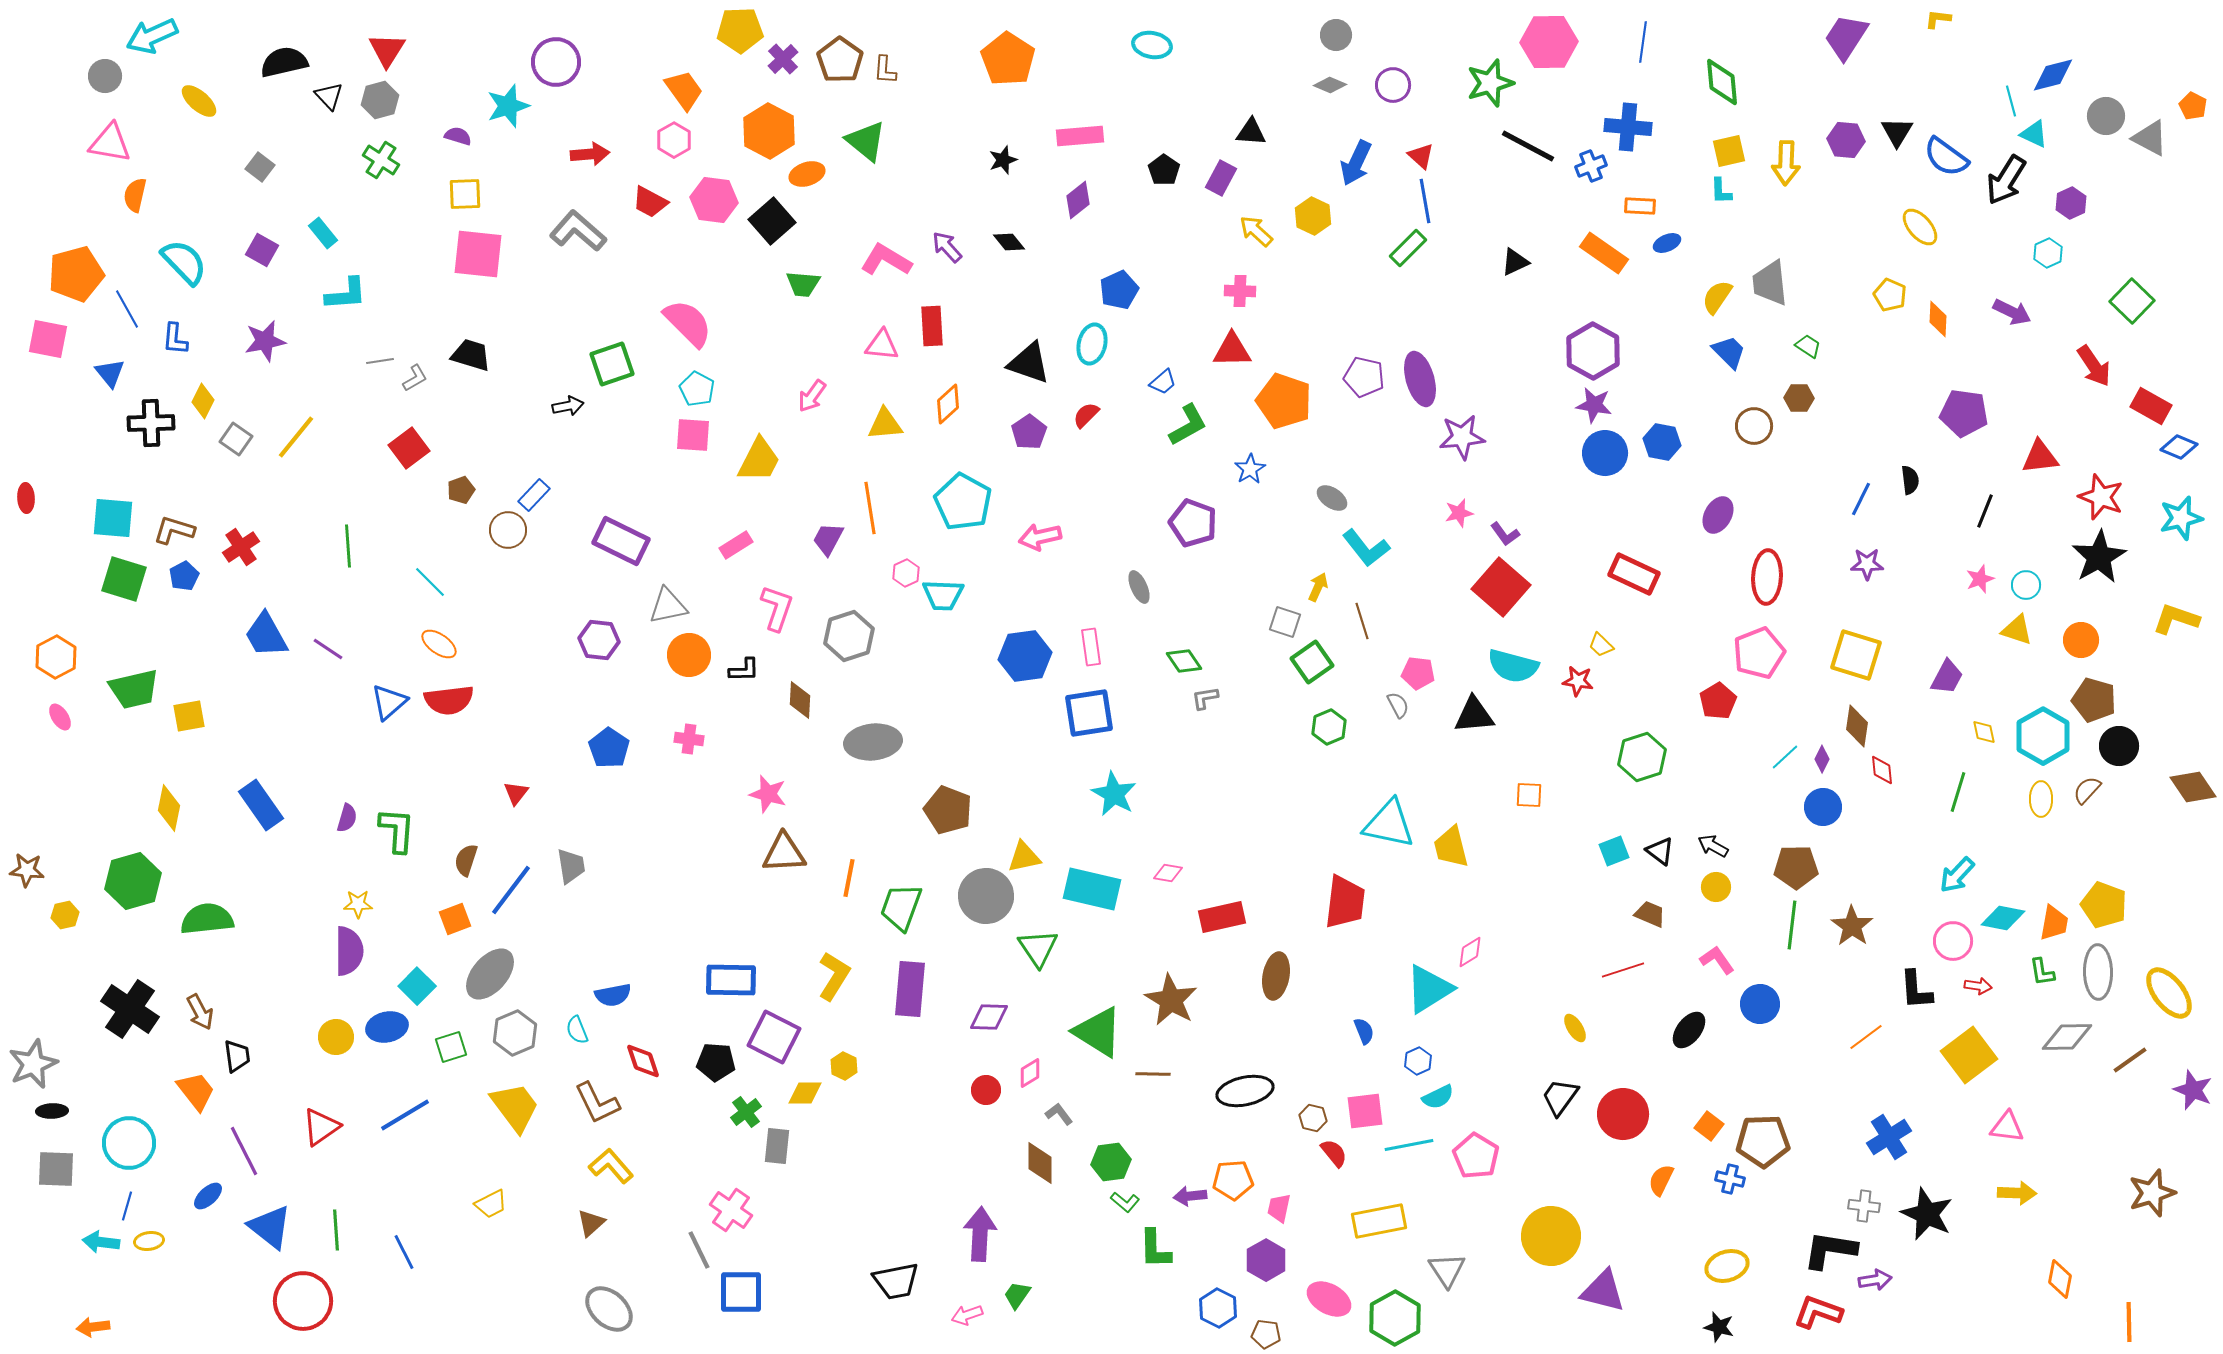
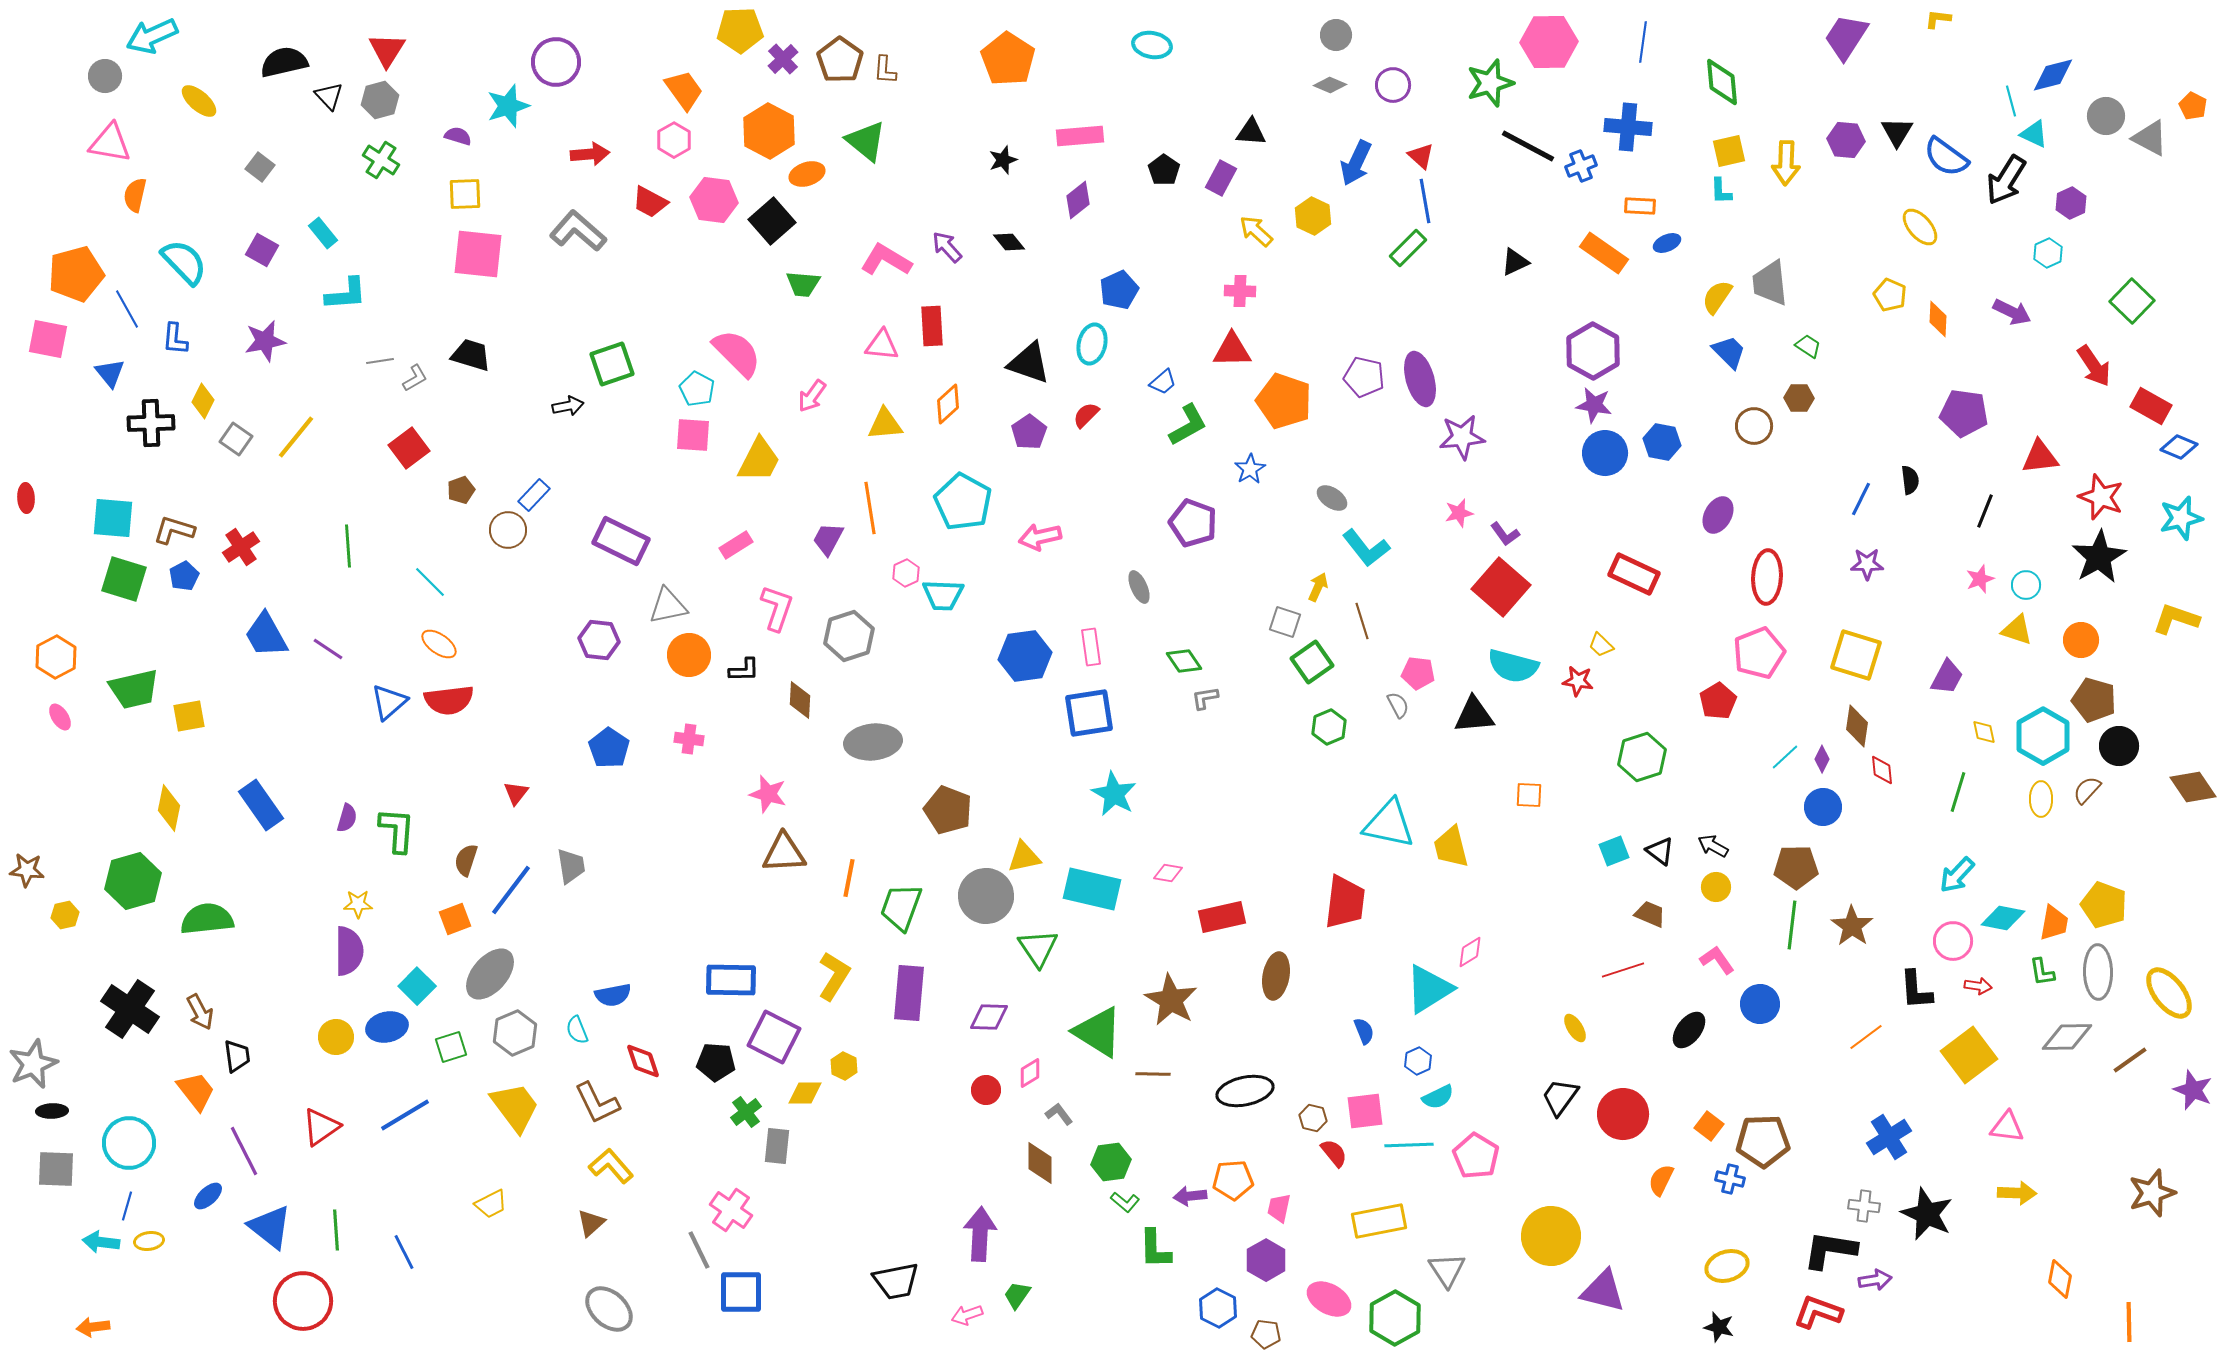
blue cross at (1591, 166): moved 10 px left
pink semicircle at (688, 323): moved 49 px right, 30 px down
purple rectangle at (910, 989): moved 1 px left, 4 px down
cyan line at (1409, 1145): rotated 9 degrees clockwise
